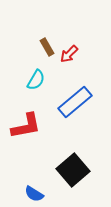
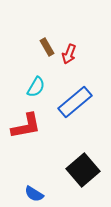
red arrow: rotated 24 degrees counterclockwise
cyan semicircle: moved 7 px down
black square: moved 10 px right
